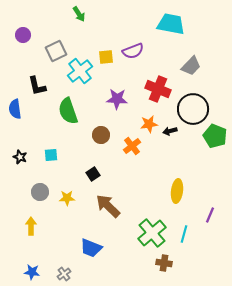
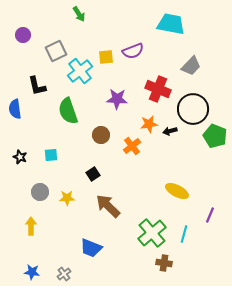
yellow ellipse: rotated 70 degrees counterclockwise
